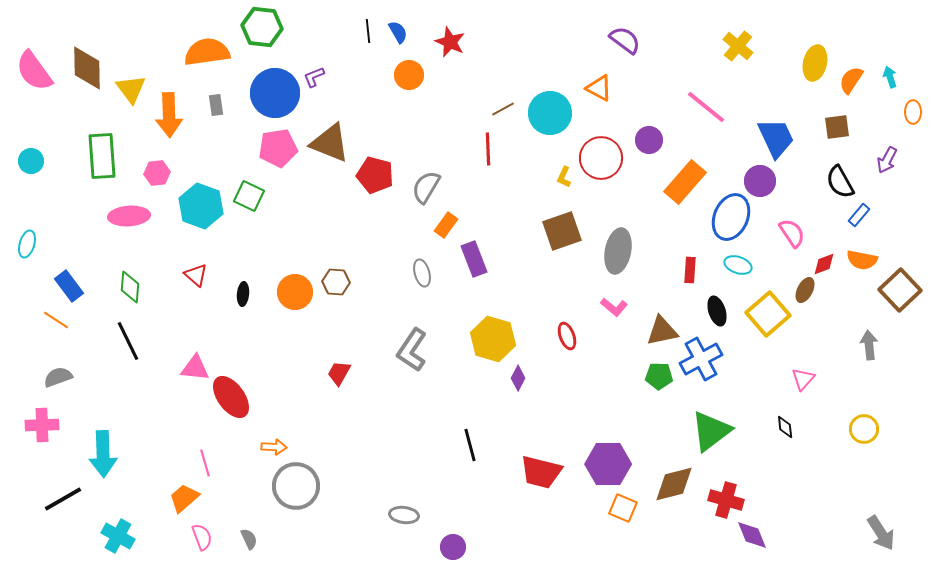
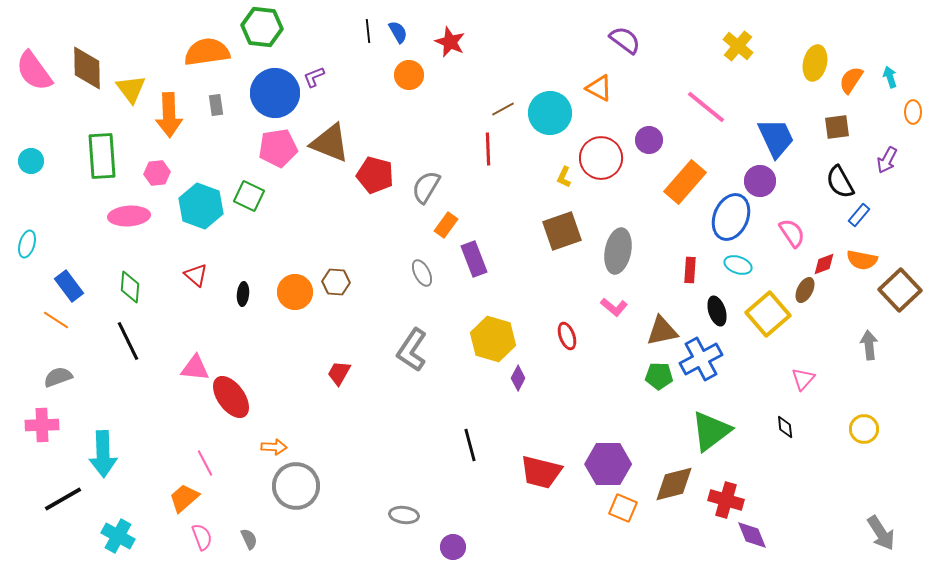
gray ellipse at (422, 273): rotated 12 degrees counterclockwise
pink line at (205, 463): rotated 12 degrees counterclockwise
